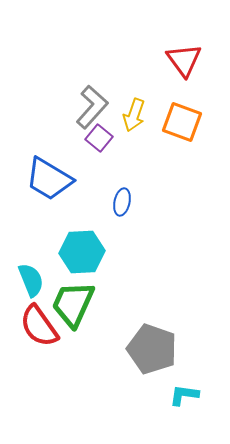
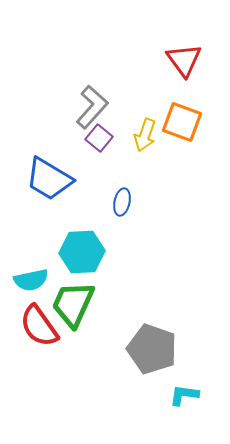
yellow arrow: moved 11 px right, 20 px down
cyan semicircle: rotated 100 degrees clockwise
